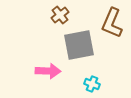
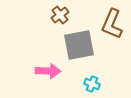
brown L-shape: moved 1 px down
